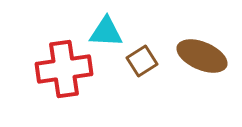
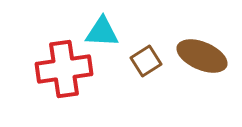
cyan triangle: moved 4 px left
brown square: moved 4 px right
